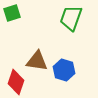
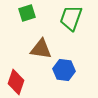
green square: moved 15 px right
brown triangle: moved 4 px right, 12 px up
blue hexagon: rotated 10 degrees counterclockwise
